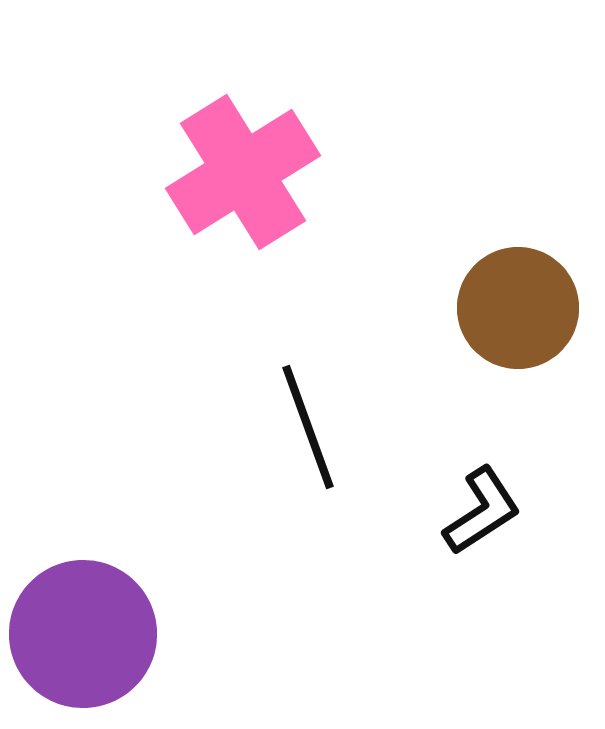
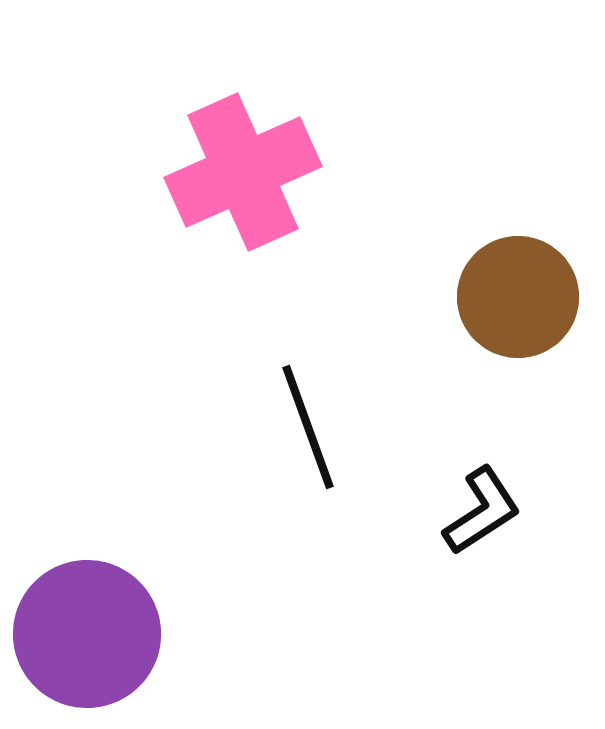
pink cross: rotated 8 degrees clockwise
brown circle: moved 11 px up
purple circle: moved 4 px right
